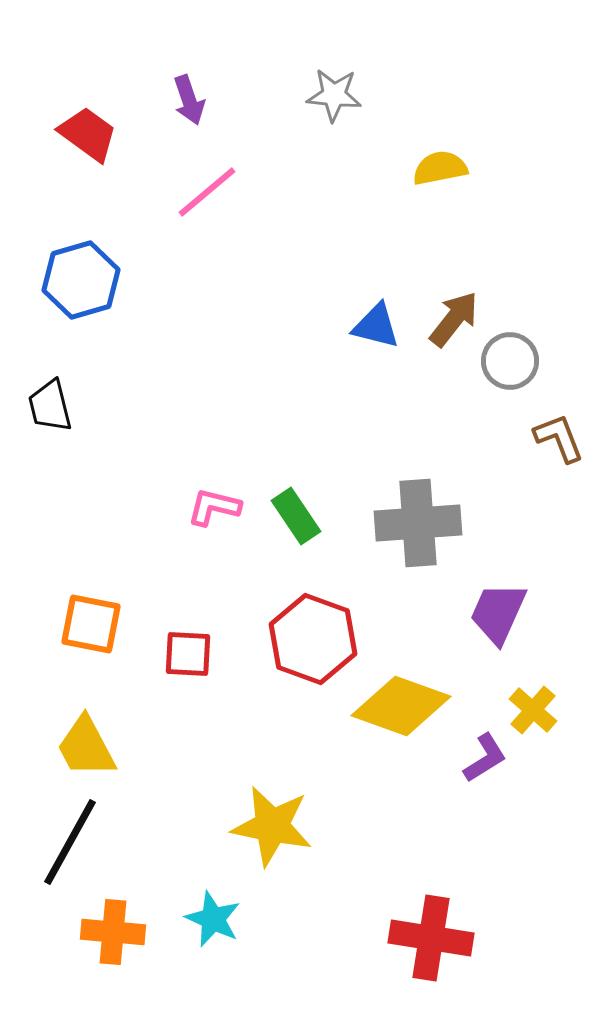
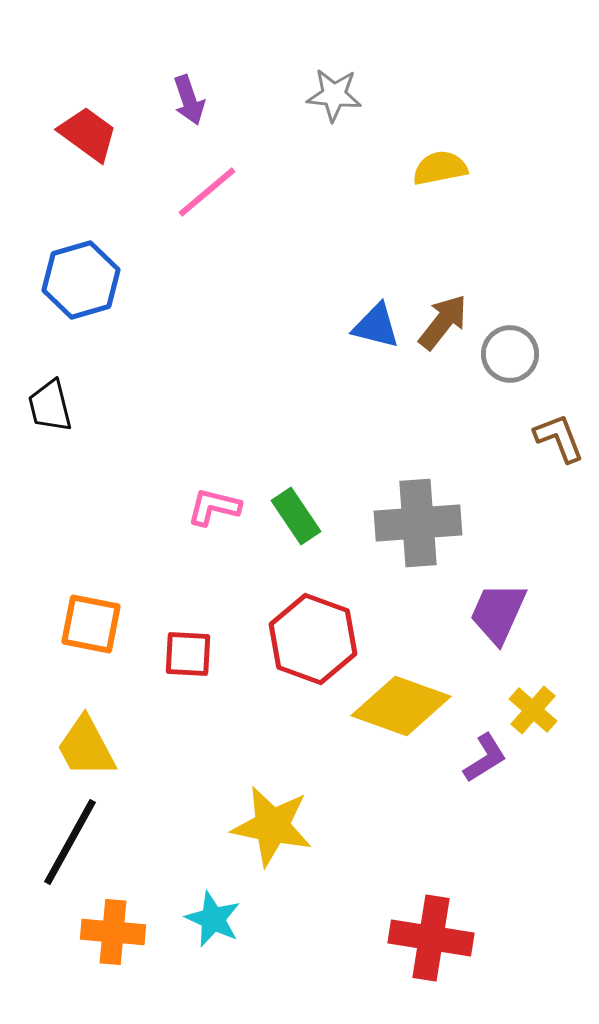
brown arrow: moved 11 px left, 3 px down
gray circle: moved 7 px up
